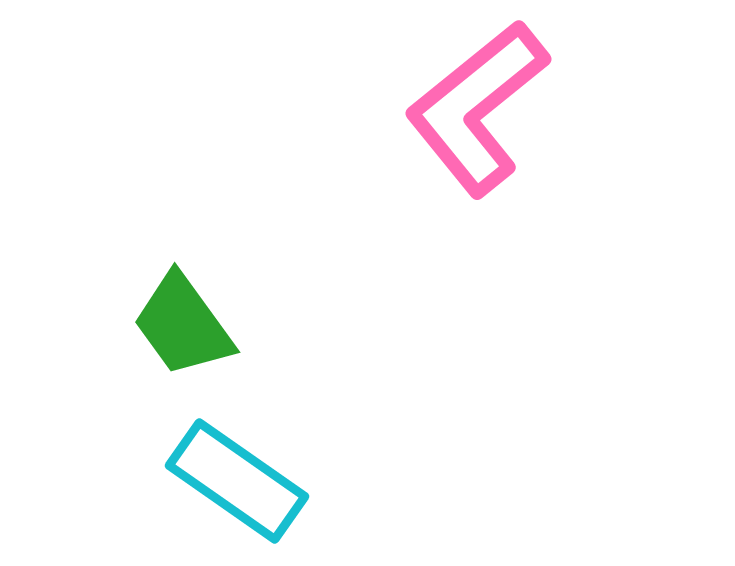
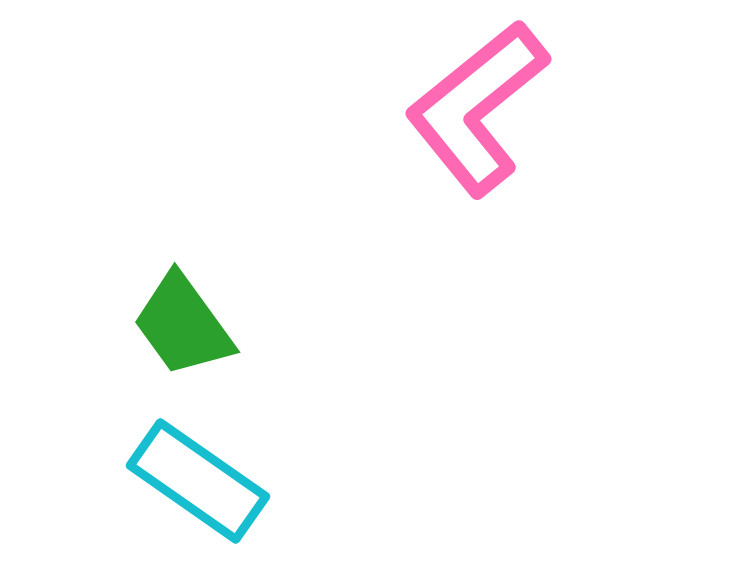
cyan rectangle: moved 39 px left
